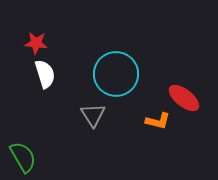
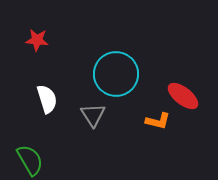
red star: moved 1 px right, 3 px up
white semicircle: moved 2 px right, 25 px down
red ellipse: moved 1 px left, 2 px up
green semicircle: moved 7 px right, 3 px down
